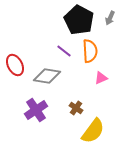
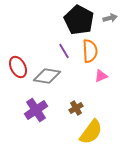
gray arrow: rotated 128 degrees counterclockwise
purple line: rotated 21 degrees clockwise
red ellipse: moved 3 px right, 2 px down
pink triangle: moved 2 px up
brown cross: rotated 24 degrees clockwise
yellow semicircle: moved 2 px left, 1 px down
